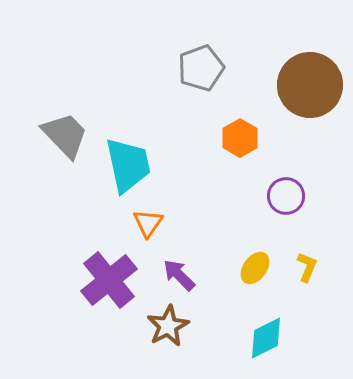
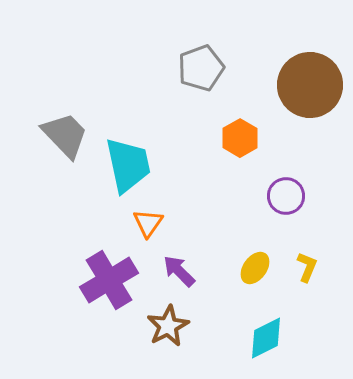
purple arrow: moved 4 px up
purple cross: rotated 8 degrees clockwise
